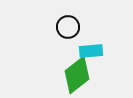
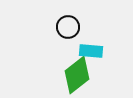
cyan rectangle: rotated 10 degrees clockwise
